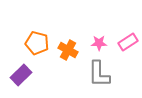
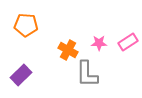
orange pentagon: moved 11 px left, 18 px up; rotated 10 degrees counterclockwise
gray L-shape: moved 12 px left
